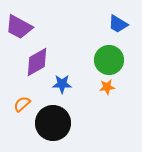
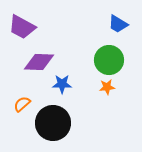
purple trapezoid: moved 3 px right
purple diamond: moved 2 px right; rotated 32 degrees clockwise
